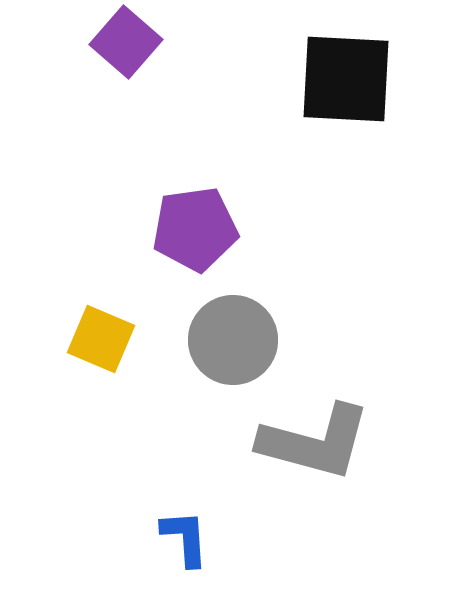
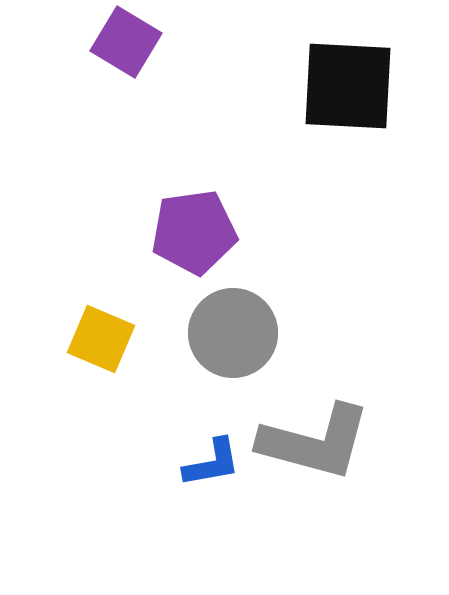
purple square: rotated 10 degrees counterclockwise
black square: moved 2 px right, 7 px down
purple pentagon: moved 1 px left, 3 px down
gray circle: moved 7 px up
blue L-shape: moved 27 px right, 75 px up; rotated 84 degrees clockwise
